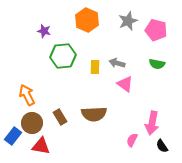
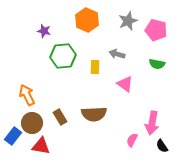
gray arrow: moved 9 px up
